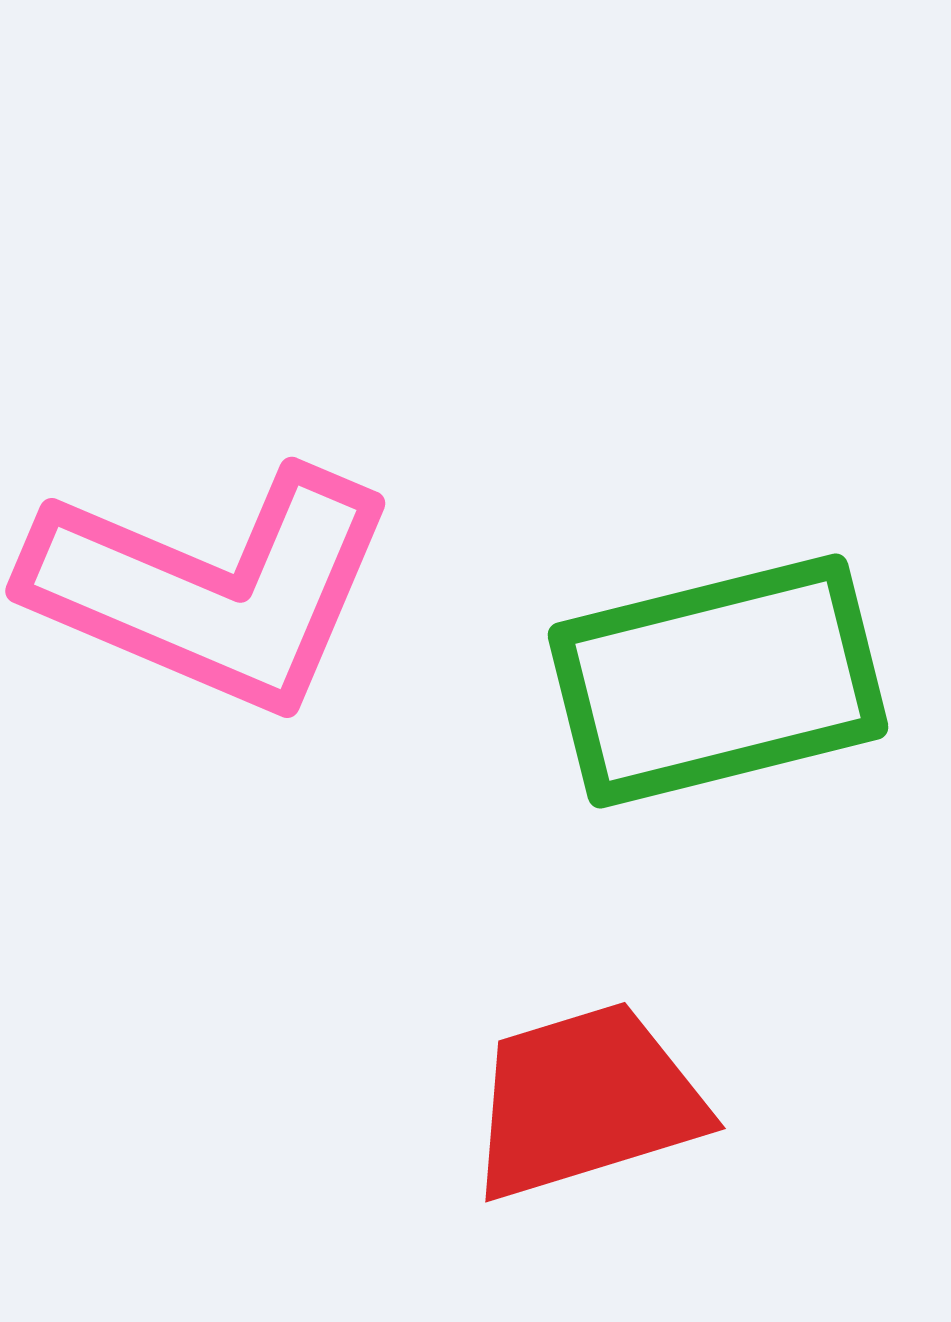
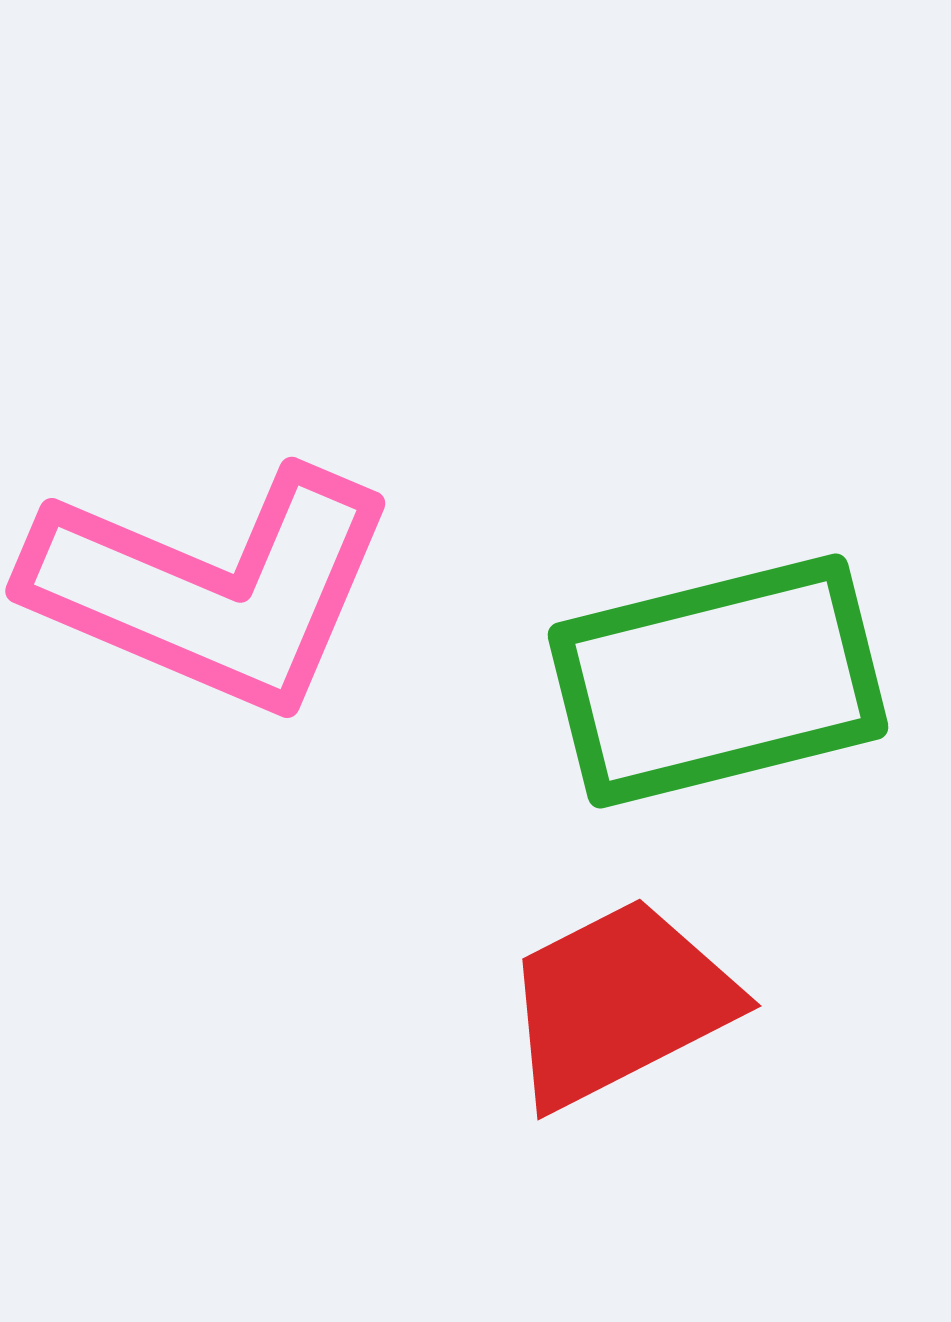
red trapezoid: moved 33 px right, 98 px up; rotated 10 degrees counterclockwise
